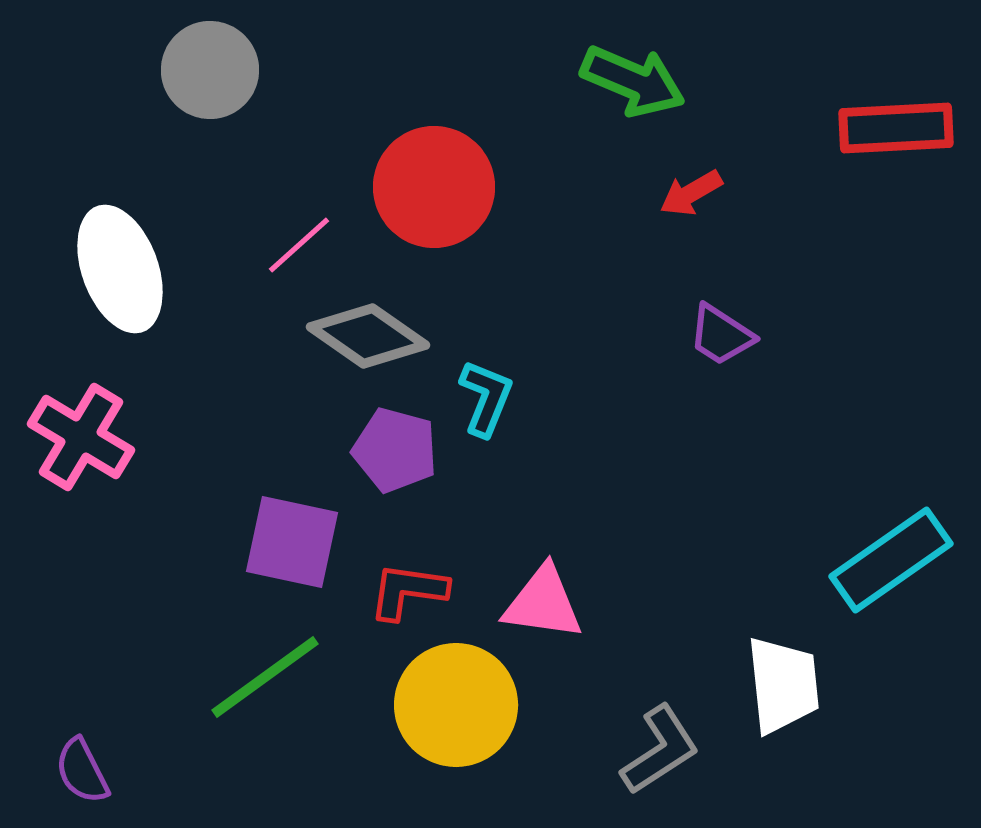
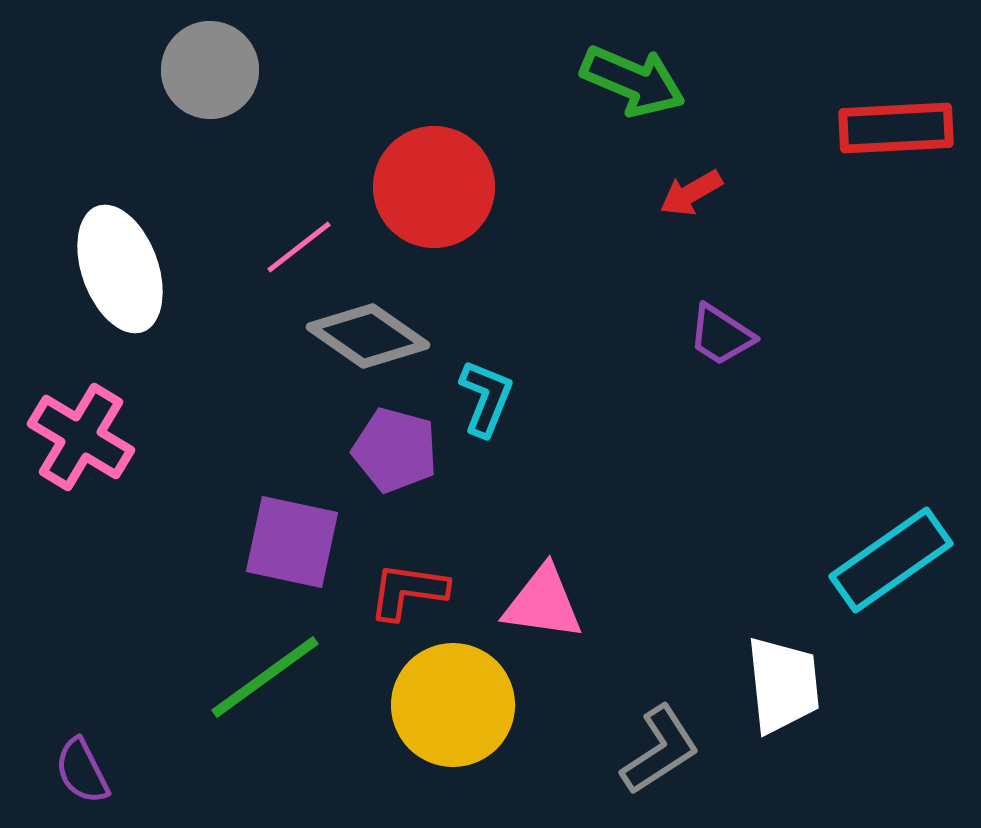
pink line: moved 2 px down; rotated 4 degrees clockwise
yellow circle: moved 3 px left
